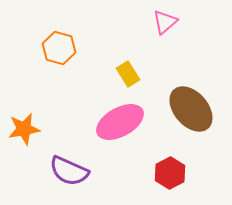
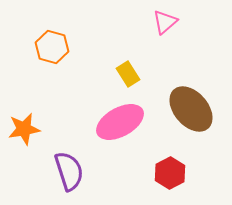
orange hexagon: moved 7 px left, 1 px up
purple semicircle: rotated 132 degrees counterclockwise
